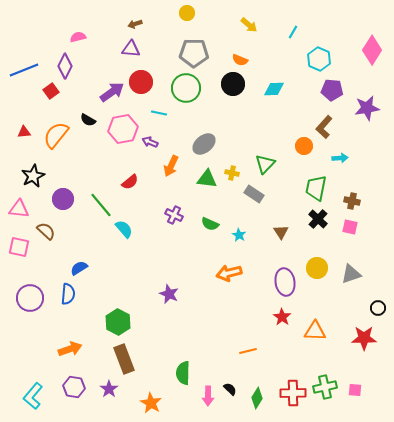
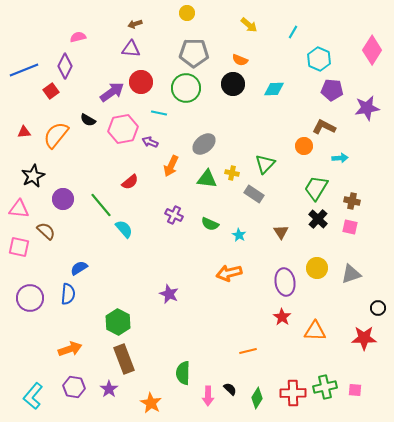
brown L-shape at (324, 127): rotated 75 degrees clockwise
green trapezoid at (316, 188): rotated 20 degrees clockwise
